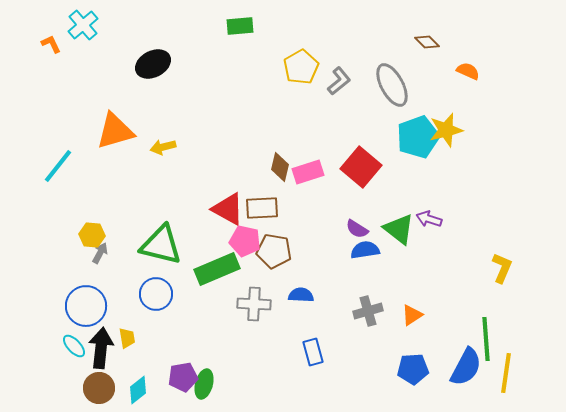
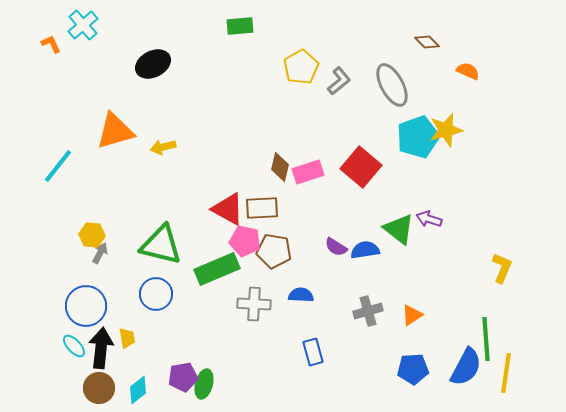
purple semicircle at (357, 229): moved 21 px left, 18 px down
